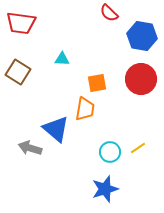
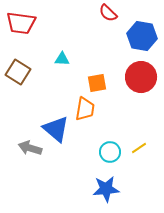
red semicircle: moved 1 px left
red circle: moved 2 px up
yellow line: moved 1 px right
blue star: moved 1 px right; rotated 12 degrees clockwise
